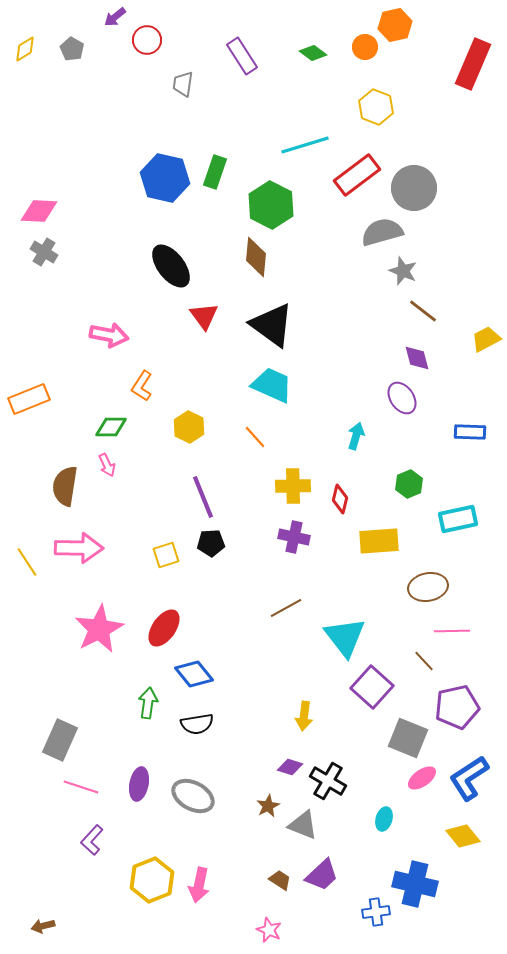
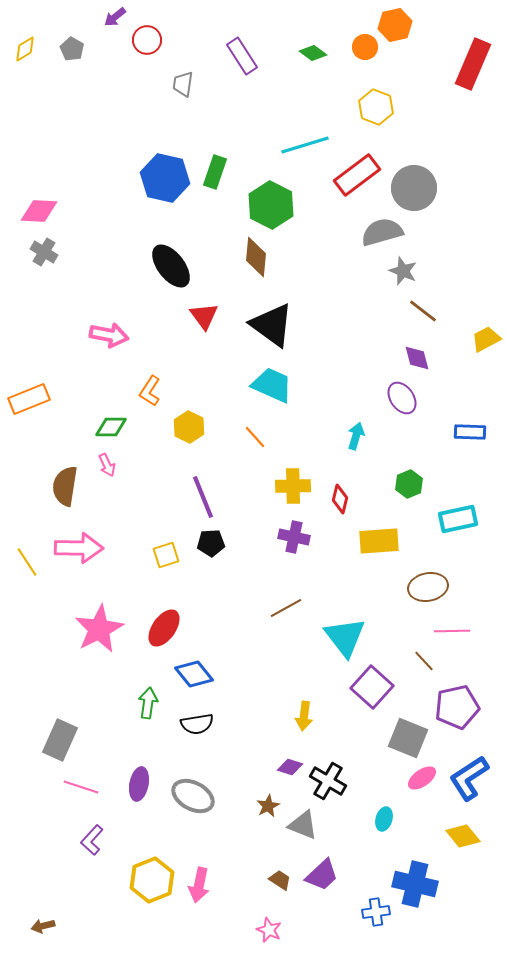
orange L-shape at (142, 386): moved 8 px right, 5 px down
